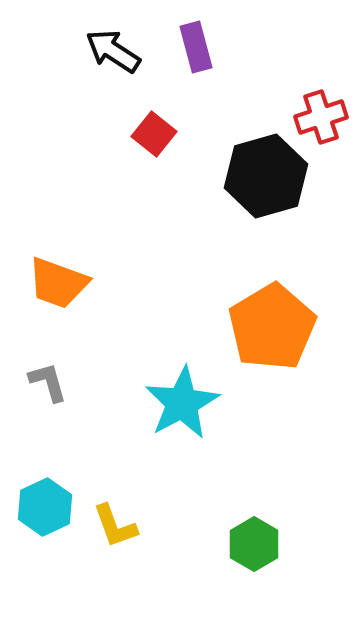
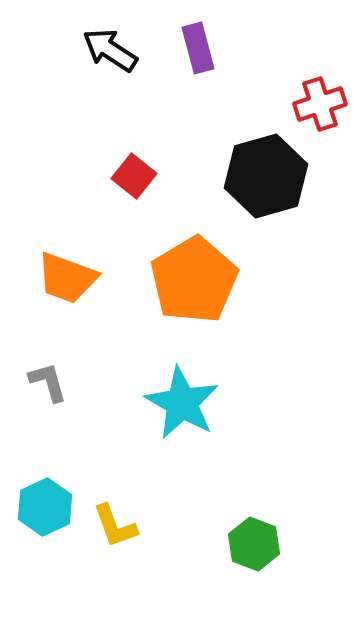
purple rectangle: moved 2 px right, 1 px down
black arrow: moved 3 px left, 1 px up
red cross: moved 1 px left, 13 px up
red square: moved 20 px left, 42 px down
orange trapezoid: moved 9 px right, 5 px up
orange pentagon: moved 78 px left, 47 px up
cyan star: rotated 14 degrees counterclockwise
green hexagon: rotated 9 degrees counterclockwise
